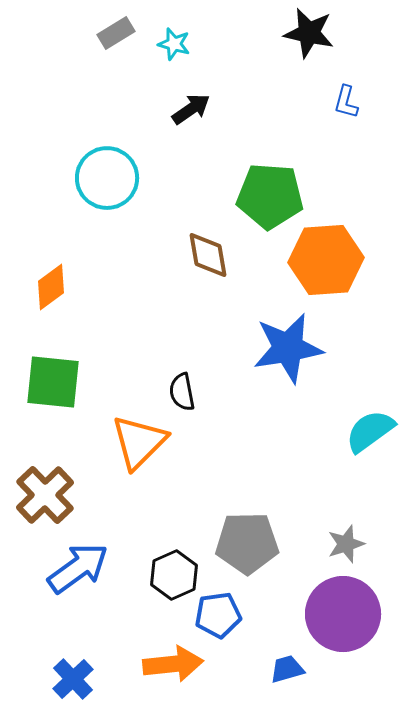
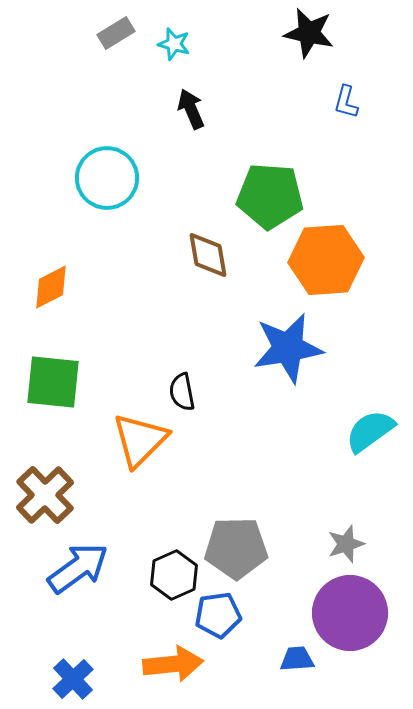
black arrow: rotated 78 degrees counterclockwise
orange diamond: rotated 9 degrees clockwise
orange triangle: moved 1 px right, 2 px up
gray pentagon: moved 11 px left, 5 px down
purple circle: moved 7 px right, 1 px up
blue trapezoid: moved 10 px right, 10 px up; rotated 12 degrees clockwise
